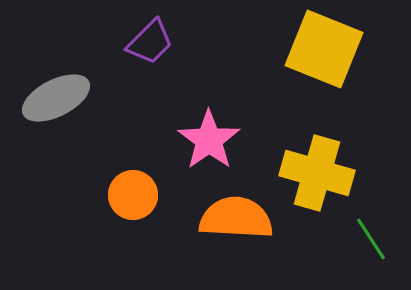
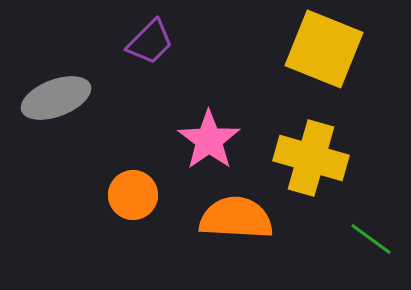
gray ellipse: rotated 6 degrees clockwise
yellow cross: moved 6 px left, 15 px up
green line: rotated 21 degrees counterclockwise
